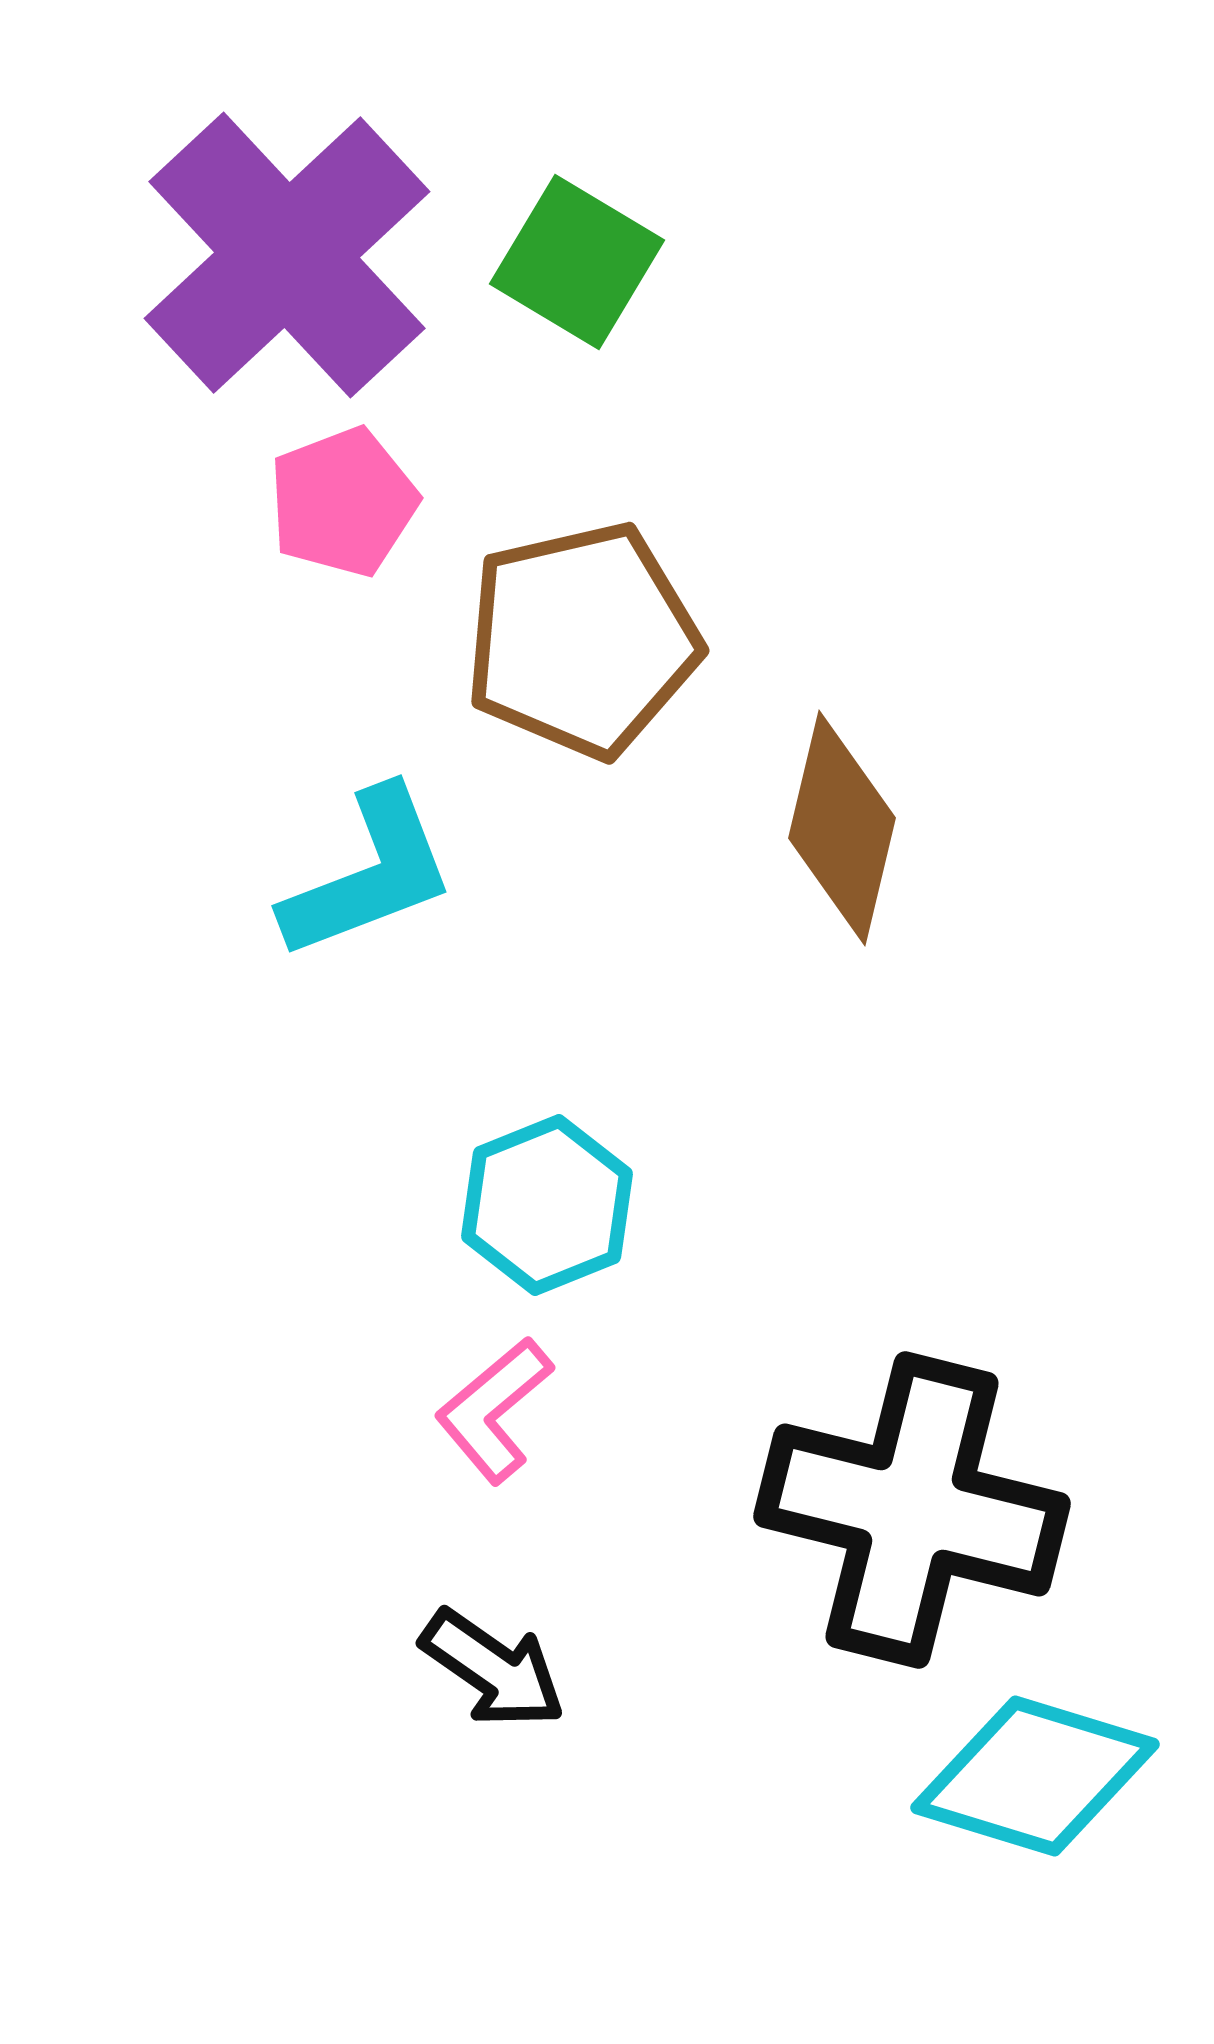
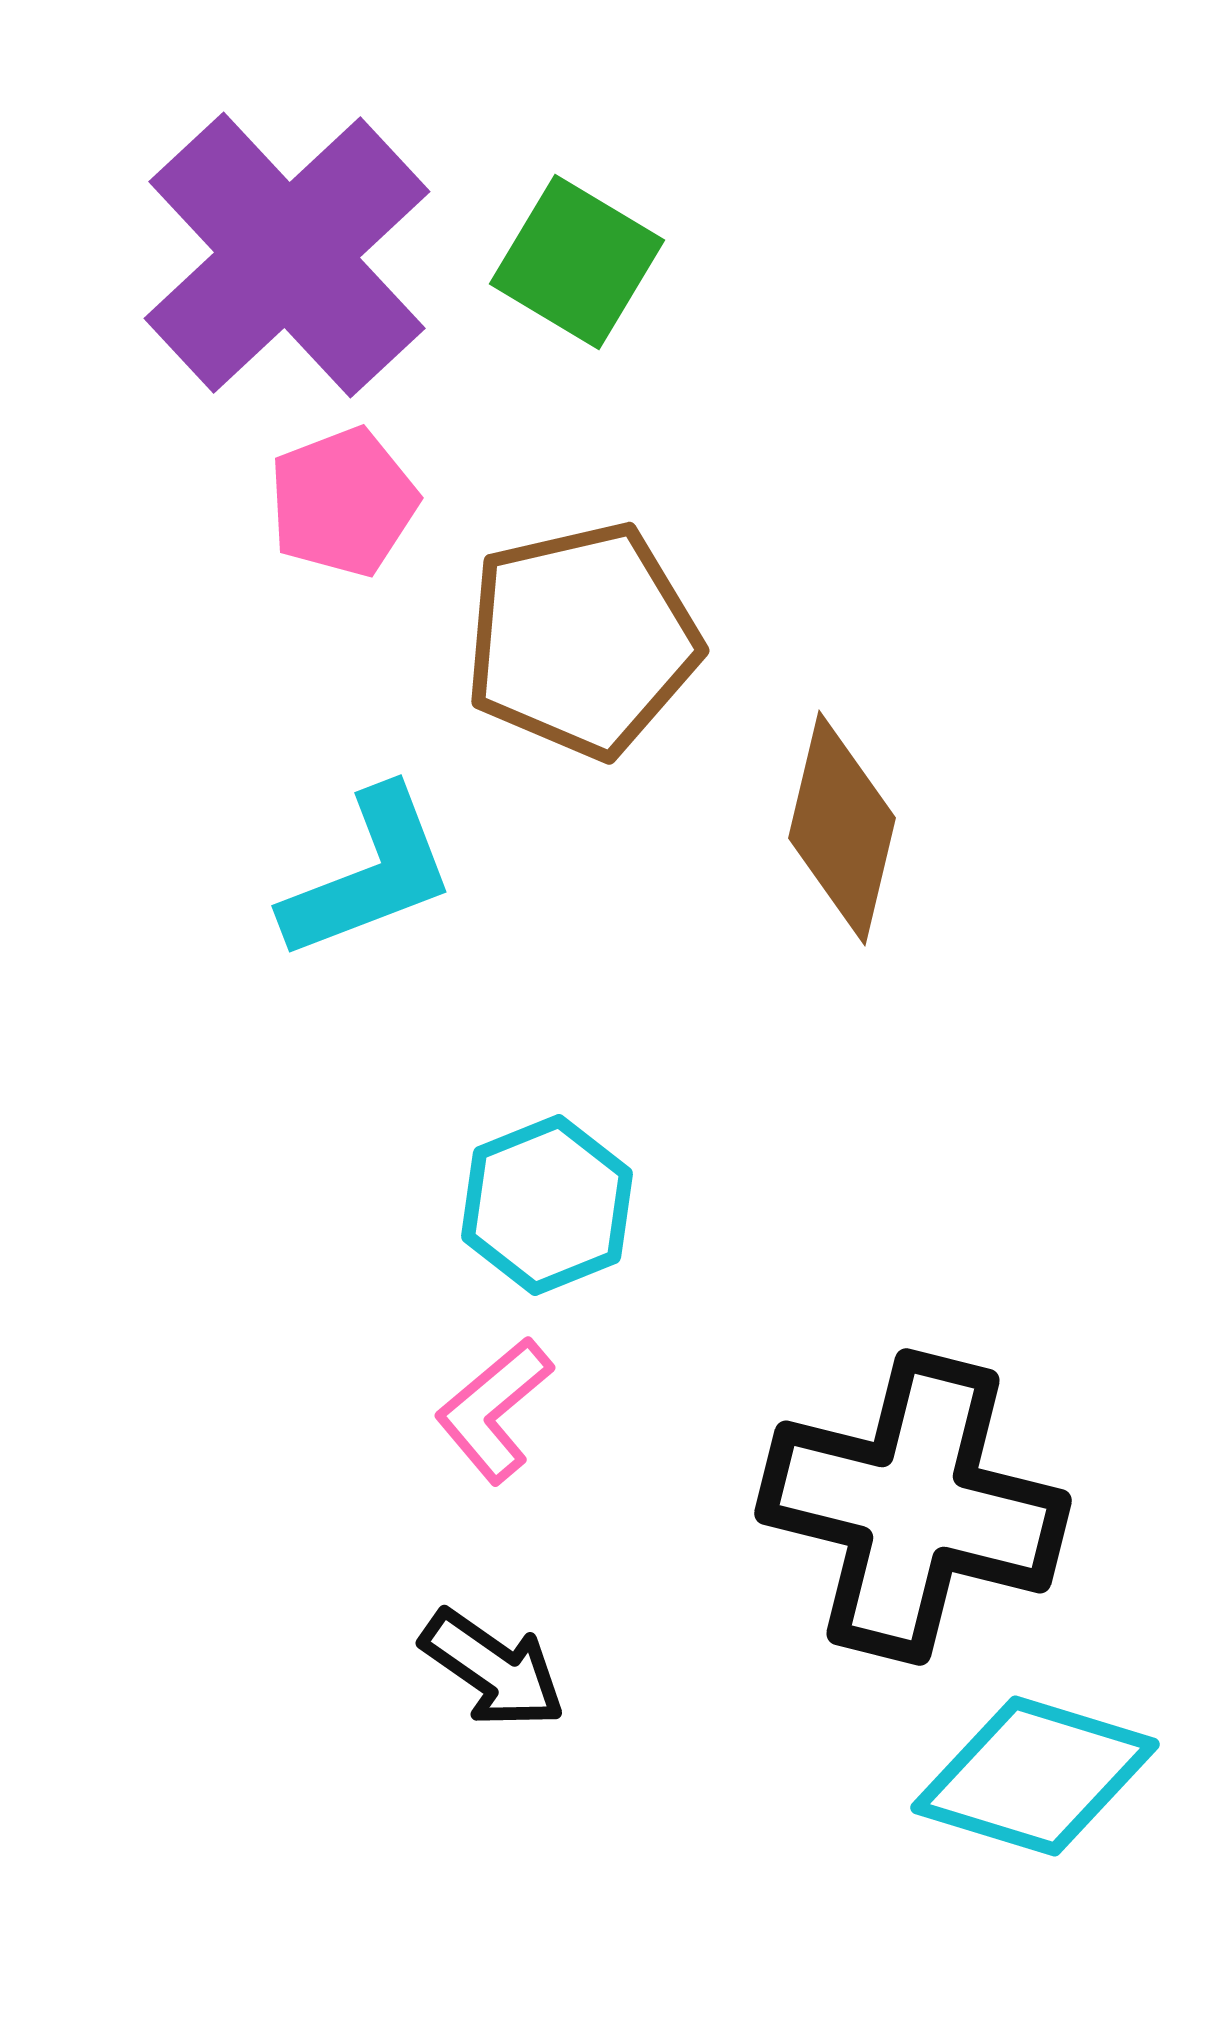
black cross: moved 1 px right, 3 px up
